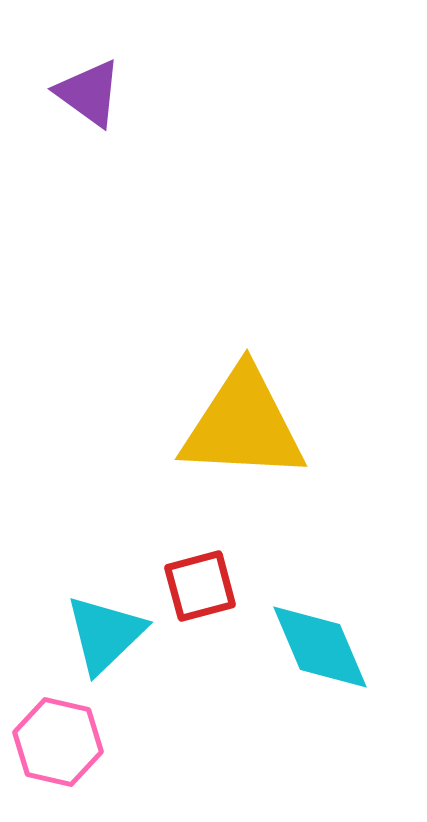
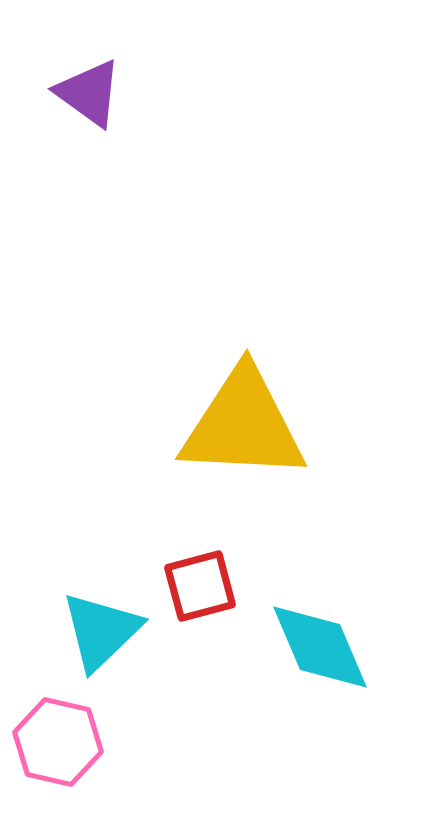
cyan triangle: moved 4 px left, 3 px up
